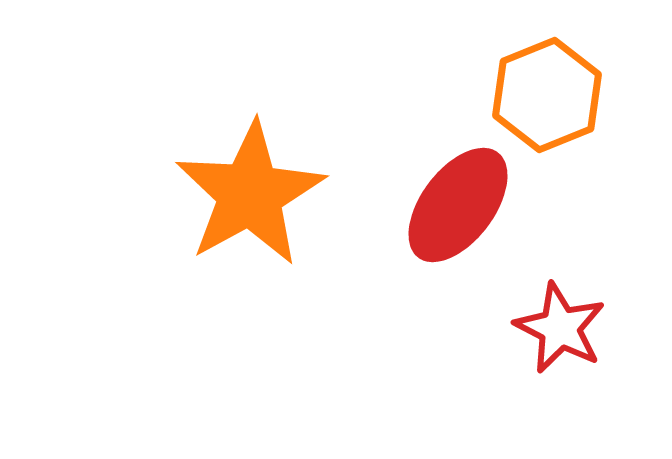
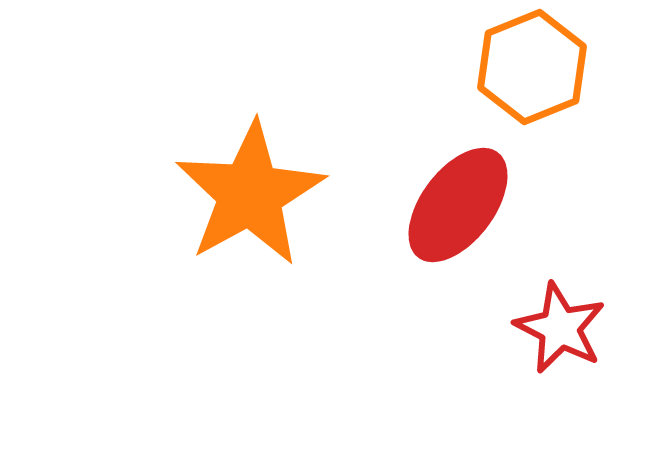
orange hexagon: moved 15 px left, 28 px up
